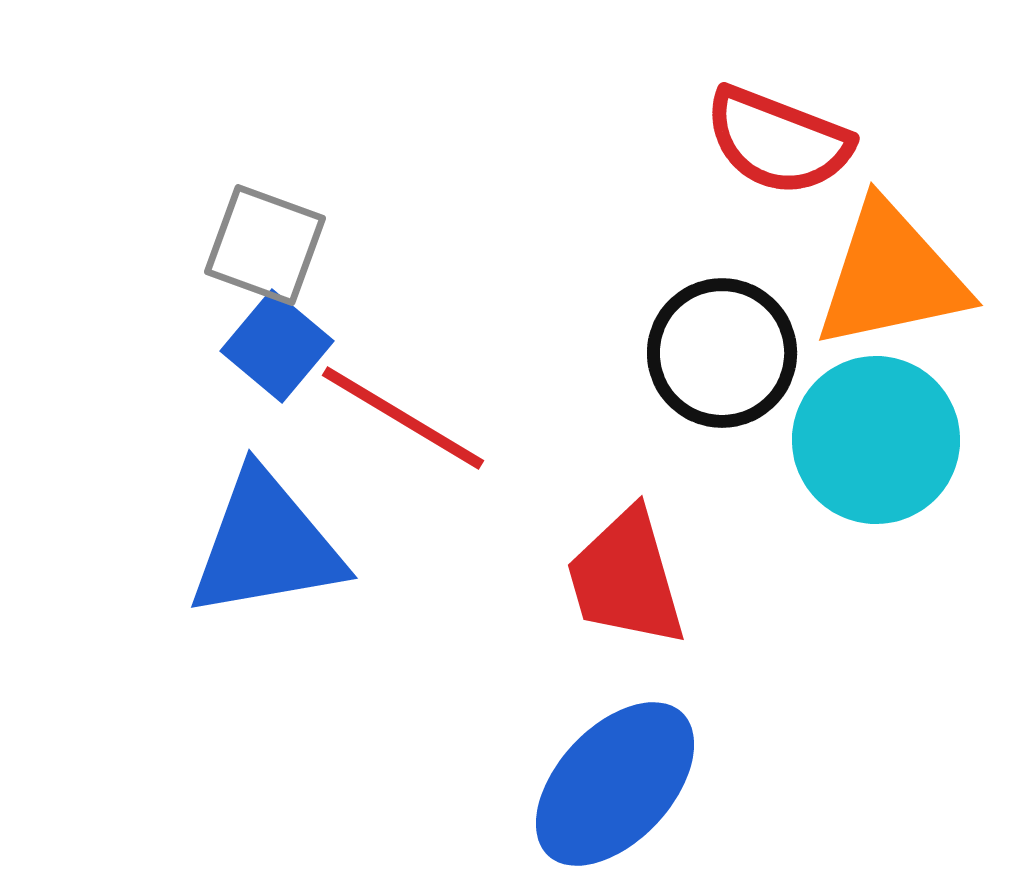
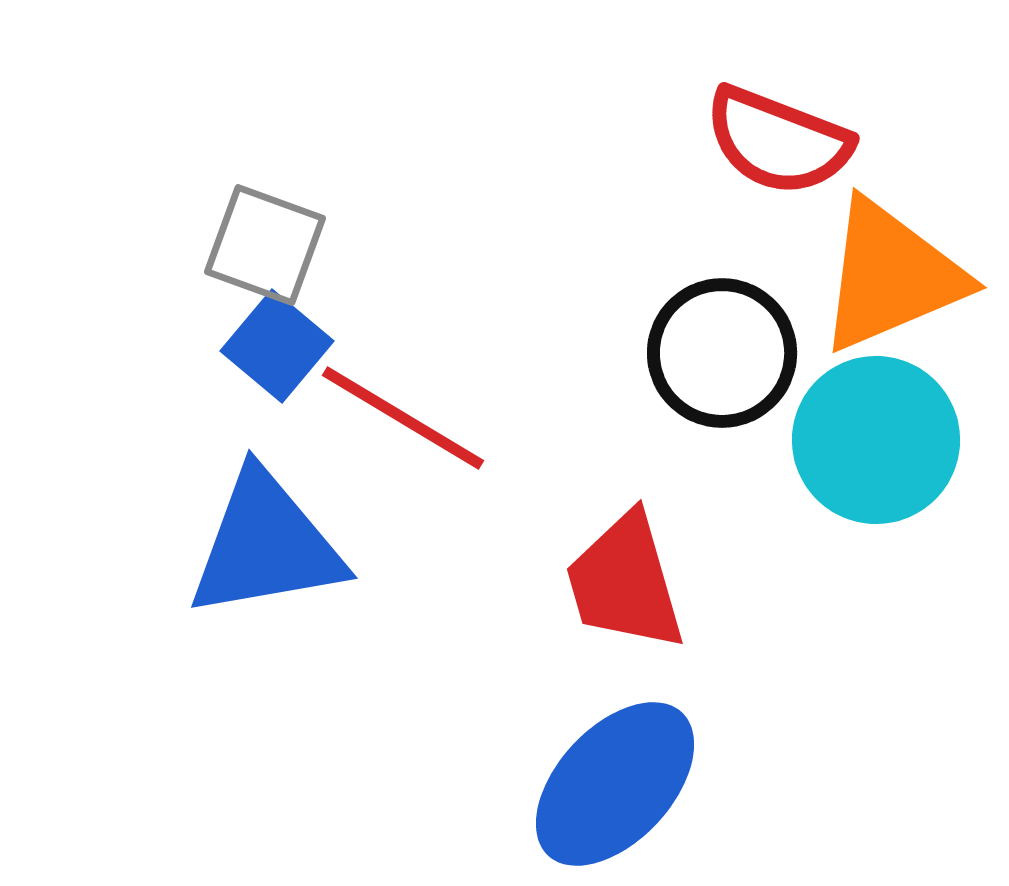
orange triangle: rotated 11 degrees counterclockwise
red trapezoid: moved 1 px left, 4 px down
